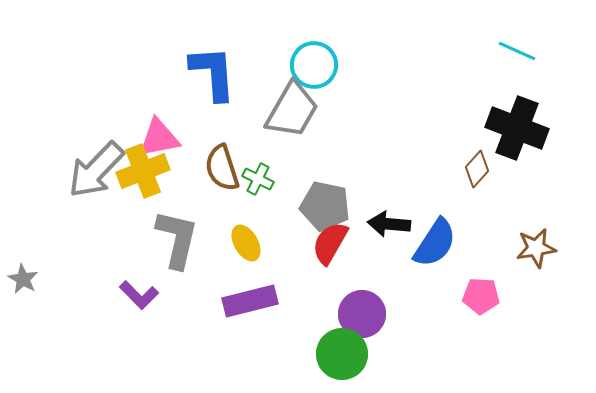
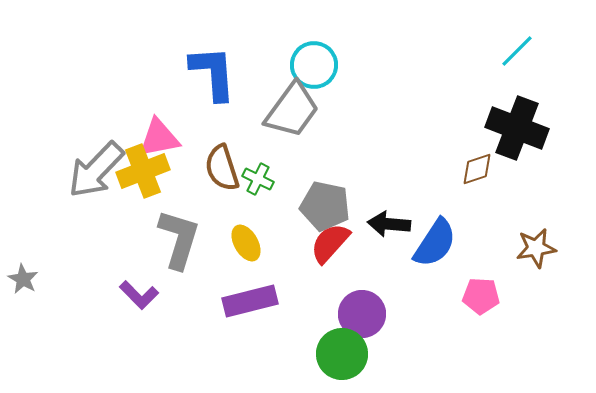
cyan line: rotated 69 degrees counterclockwise
gray trapezoid: rotated 6 degrees clockwise
brown diamond: rotated 30 degrees clockwise
gray L-shape: moved 2 px right; rotated 4 degrees clockwise
red semicircle: rotated 12 degrees clockwise
